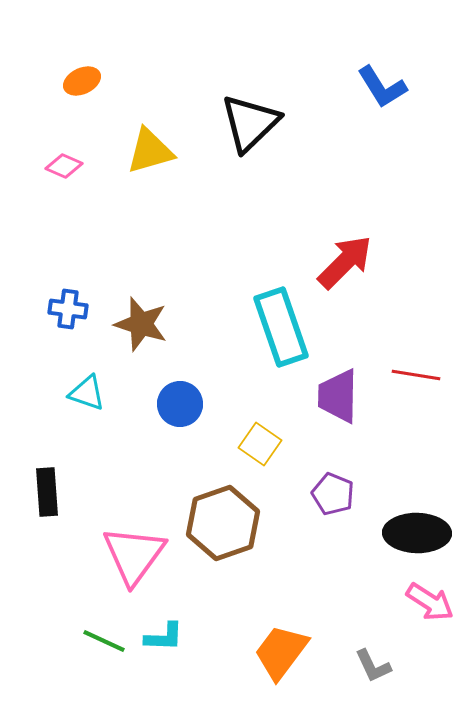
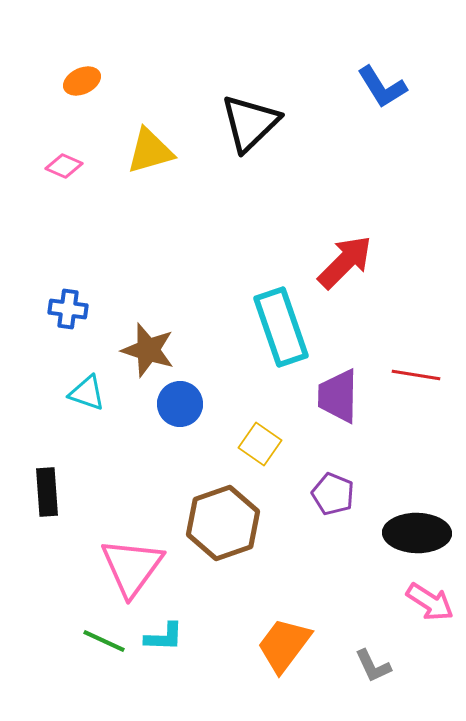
brown star: moved 7 px right, 26 px down
pink triangle: moved 2 px left, 12 px down
orange trapezoid: moved 3 px right, 7 px up
